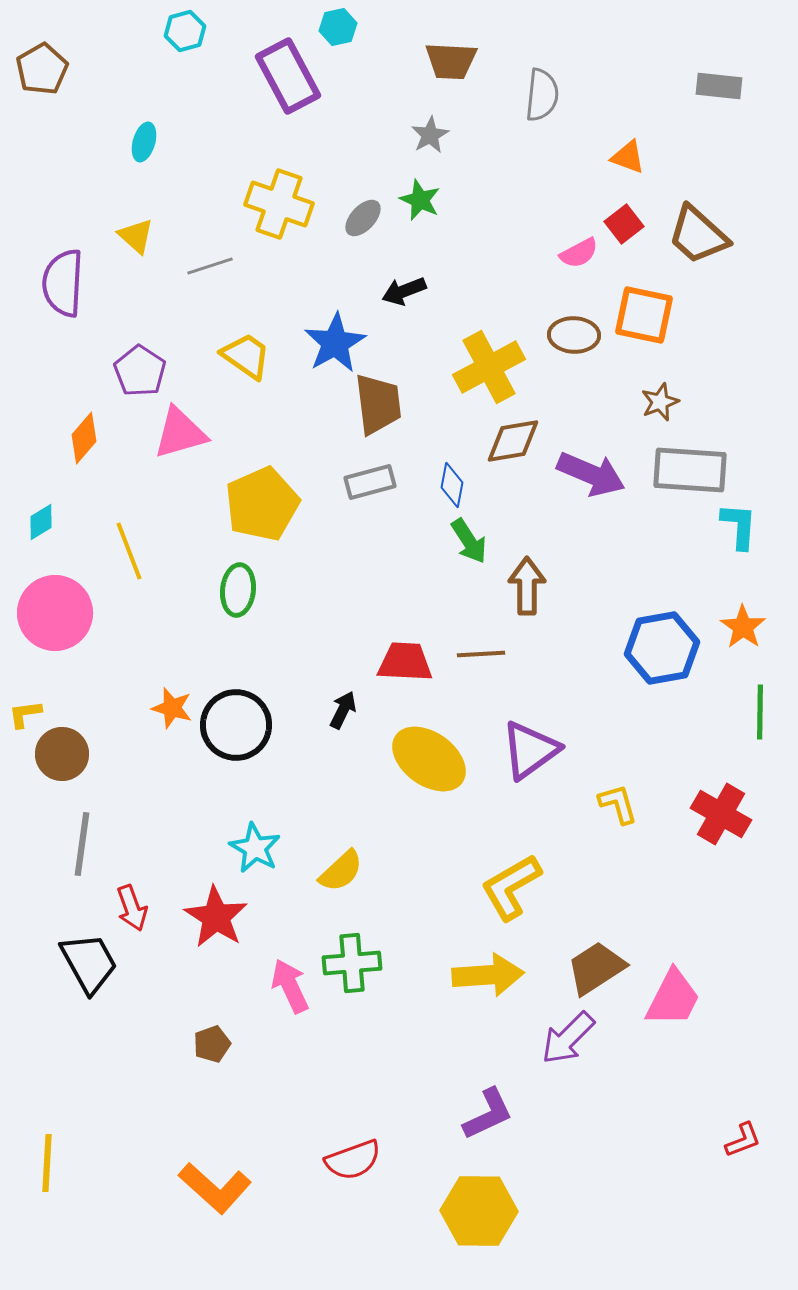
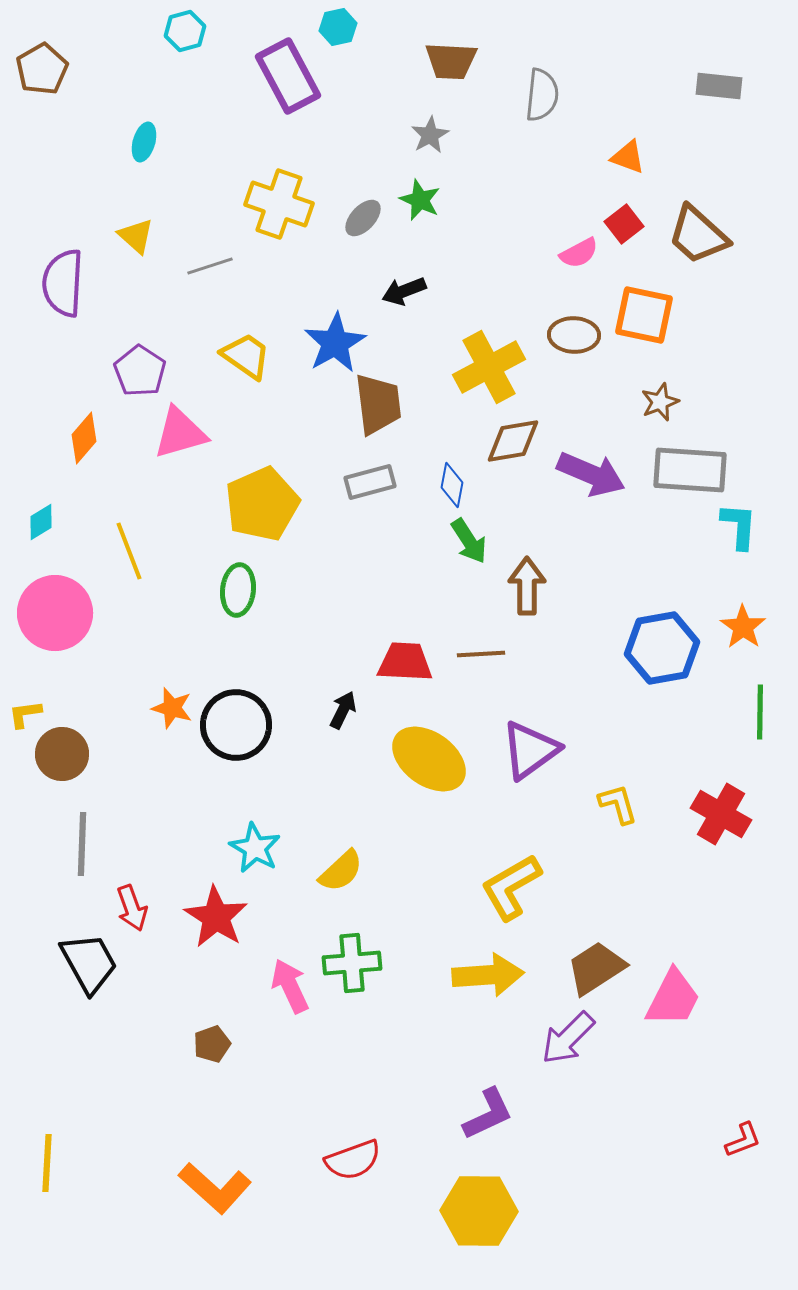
gray line at (82, 844): rotated 6 degrees counterclockwise
